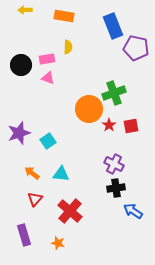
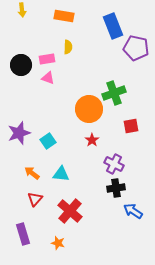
yellow arrow: moved 3 px left; rotated 96 degrees counterclockwise
red star: moved 17 px left, 15 px down
purple rectangle: moved 1 px left, 1 px up
